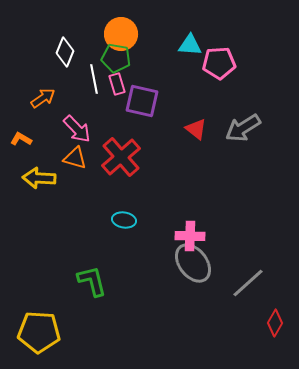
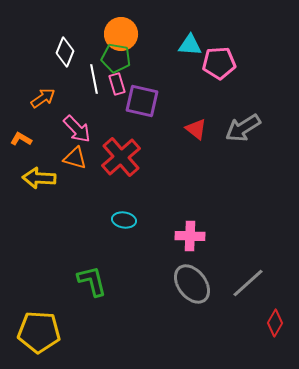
gray ellipse: moved 1 px left, 21 px down
